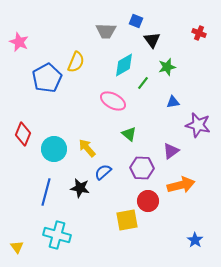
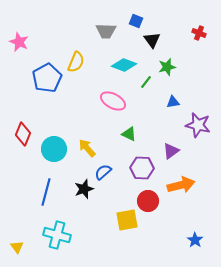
cyan diamond: rotated 50 degrees clockwise
green line: moved 3 px right, 1 px up
green triangle: rotated 14 degrees counterclockwise
black star: moved 4 px right, 1 px down; rotated 30 degrees counterclockwise
